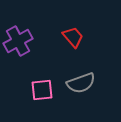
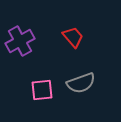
purple cross: moved 2 px right
